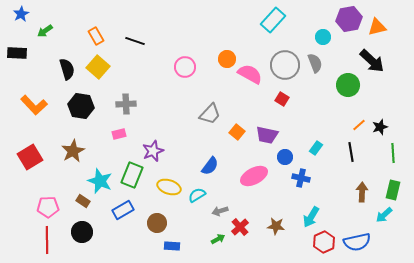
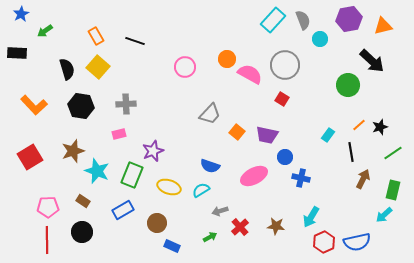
orange triangle at (377, 27): moved 6 px right, 1 px up
cyan circle at (323, 37): moved 3 px left, 2 px down
gray semicircle at (315, 63): moved 12 px left, 43 px up
cyan rectangle at (316, 148): moved 12 px right, 13 px up
brown star at (73, 151): rotated 10 degrees clockwise
green line at (393, 153): rotated 60 degrees clockwise
blue semicircle at (210, 166): rotated 72 degrees clockwise
cyan star at (100, 181): moved 3 px left, 10 px up
brown arrow at (362, 192): moved 1 px right, 13 px up; rotated 24 degrees clockwise
cyan semicircle at (197, 195): moved 4 px right, 5 px up
green arrow at (218, 239): moved 8 px left, 2 px up
blue rectangle at (172, 246): rotated 21 degrees clockwise
